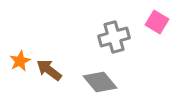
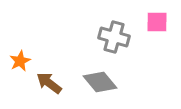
pink square: rotated 30 degrees counterclockwise
gray cross: rotated 32 degrees clockwise
brown arrow: moved 13 px down
